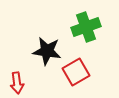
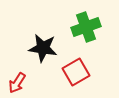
black star: moved 4 px left, 3 px up
red arrow: rotated 40 degrees clockwise
